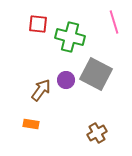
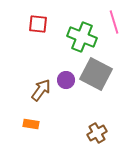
green cross: moved 12 px right; rotated 8 degrees clockwise
